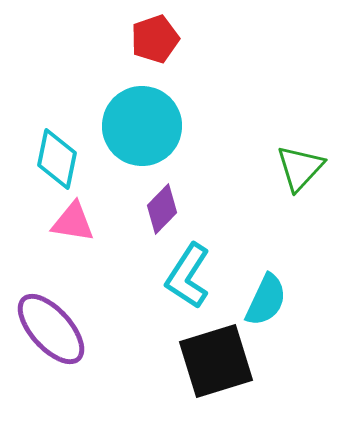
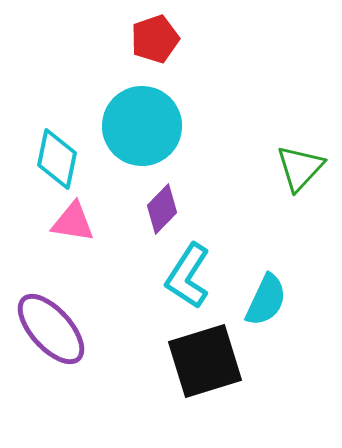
black square: moved 11 px left
